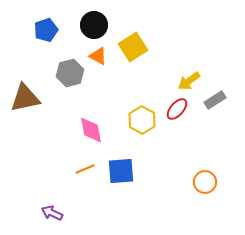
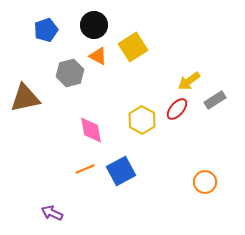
blue square: rotated 24 degrees counterclockwise
